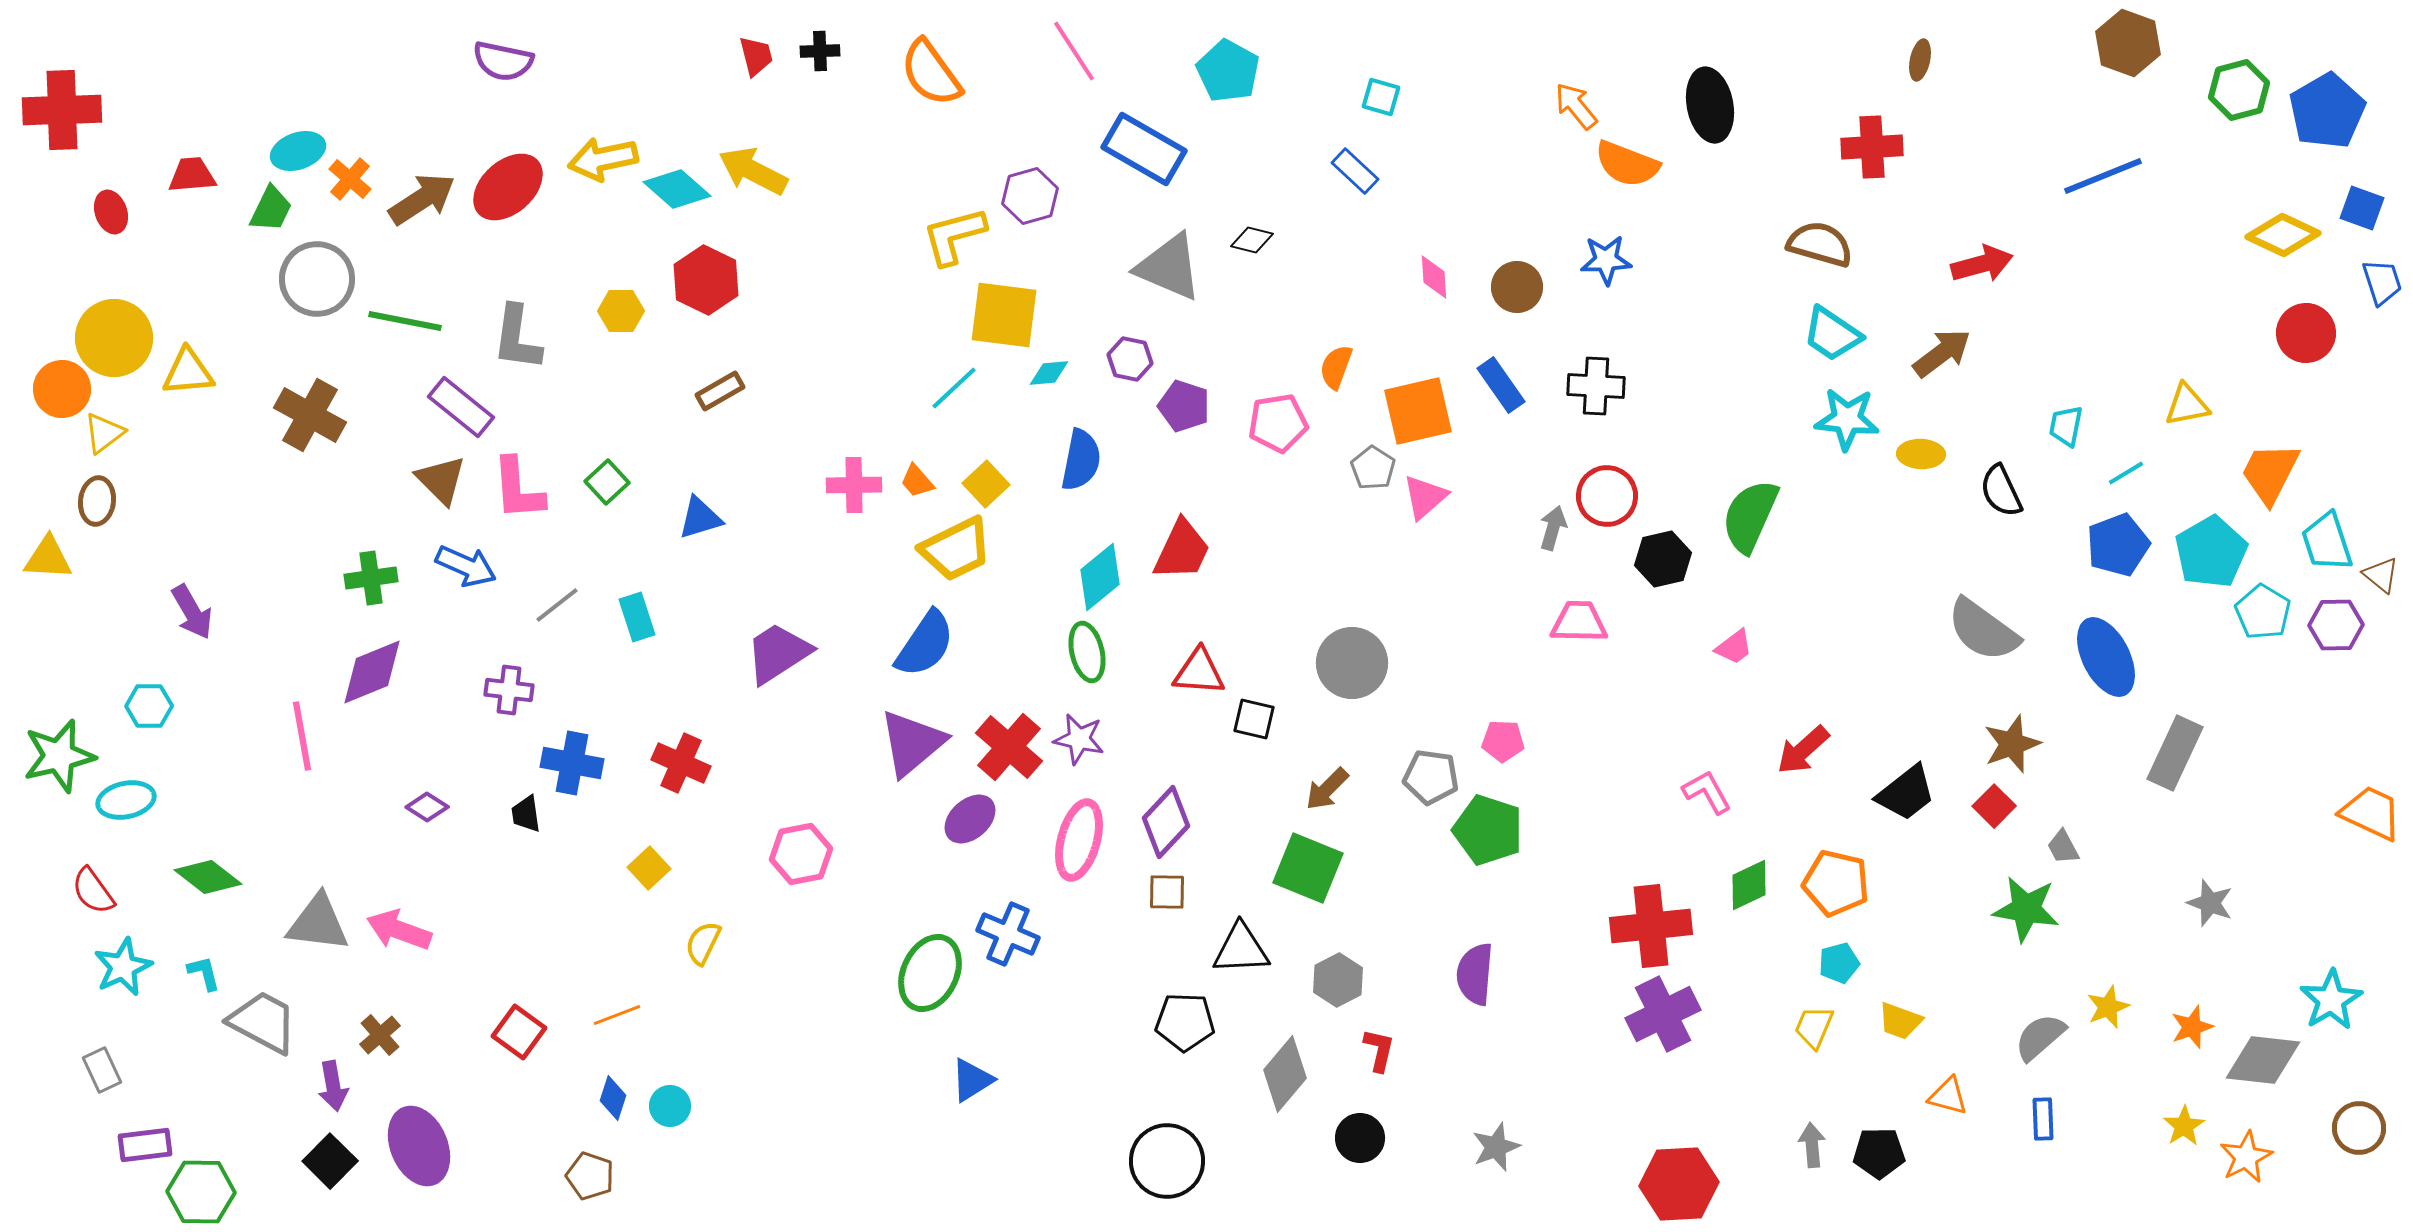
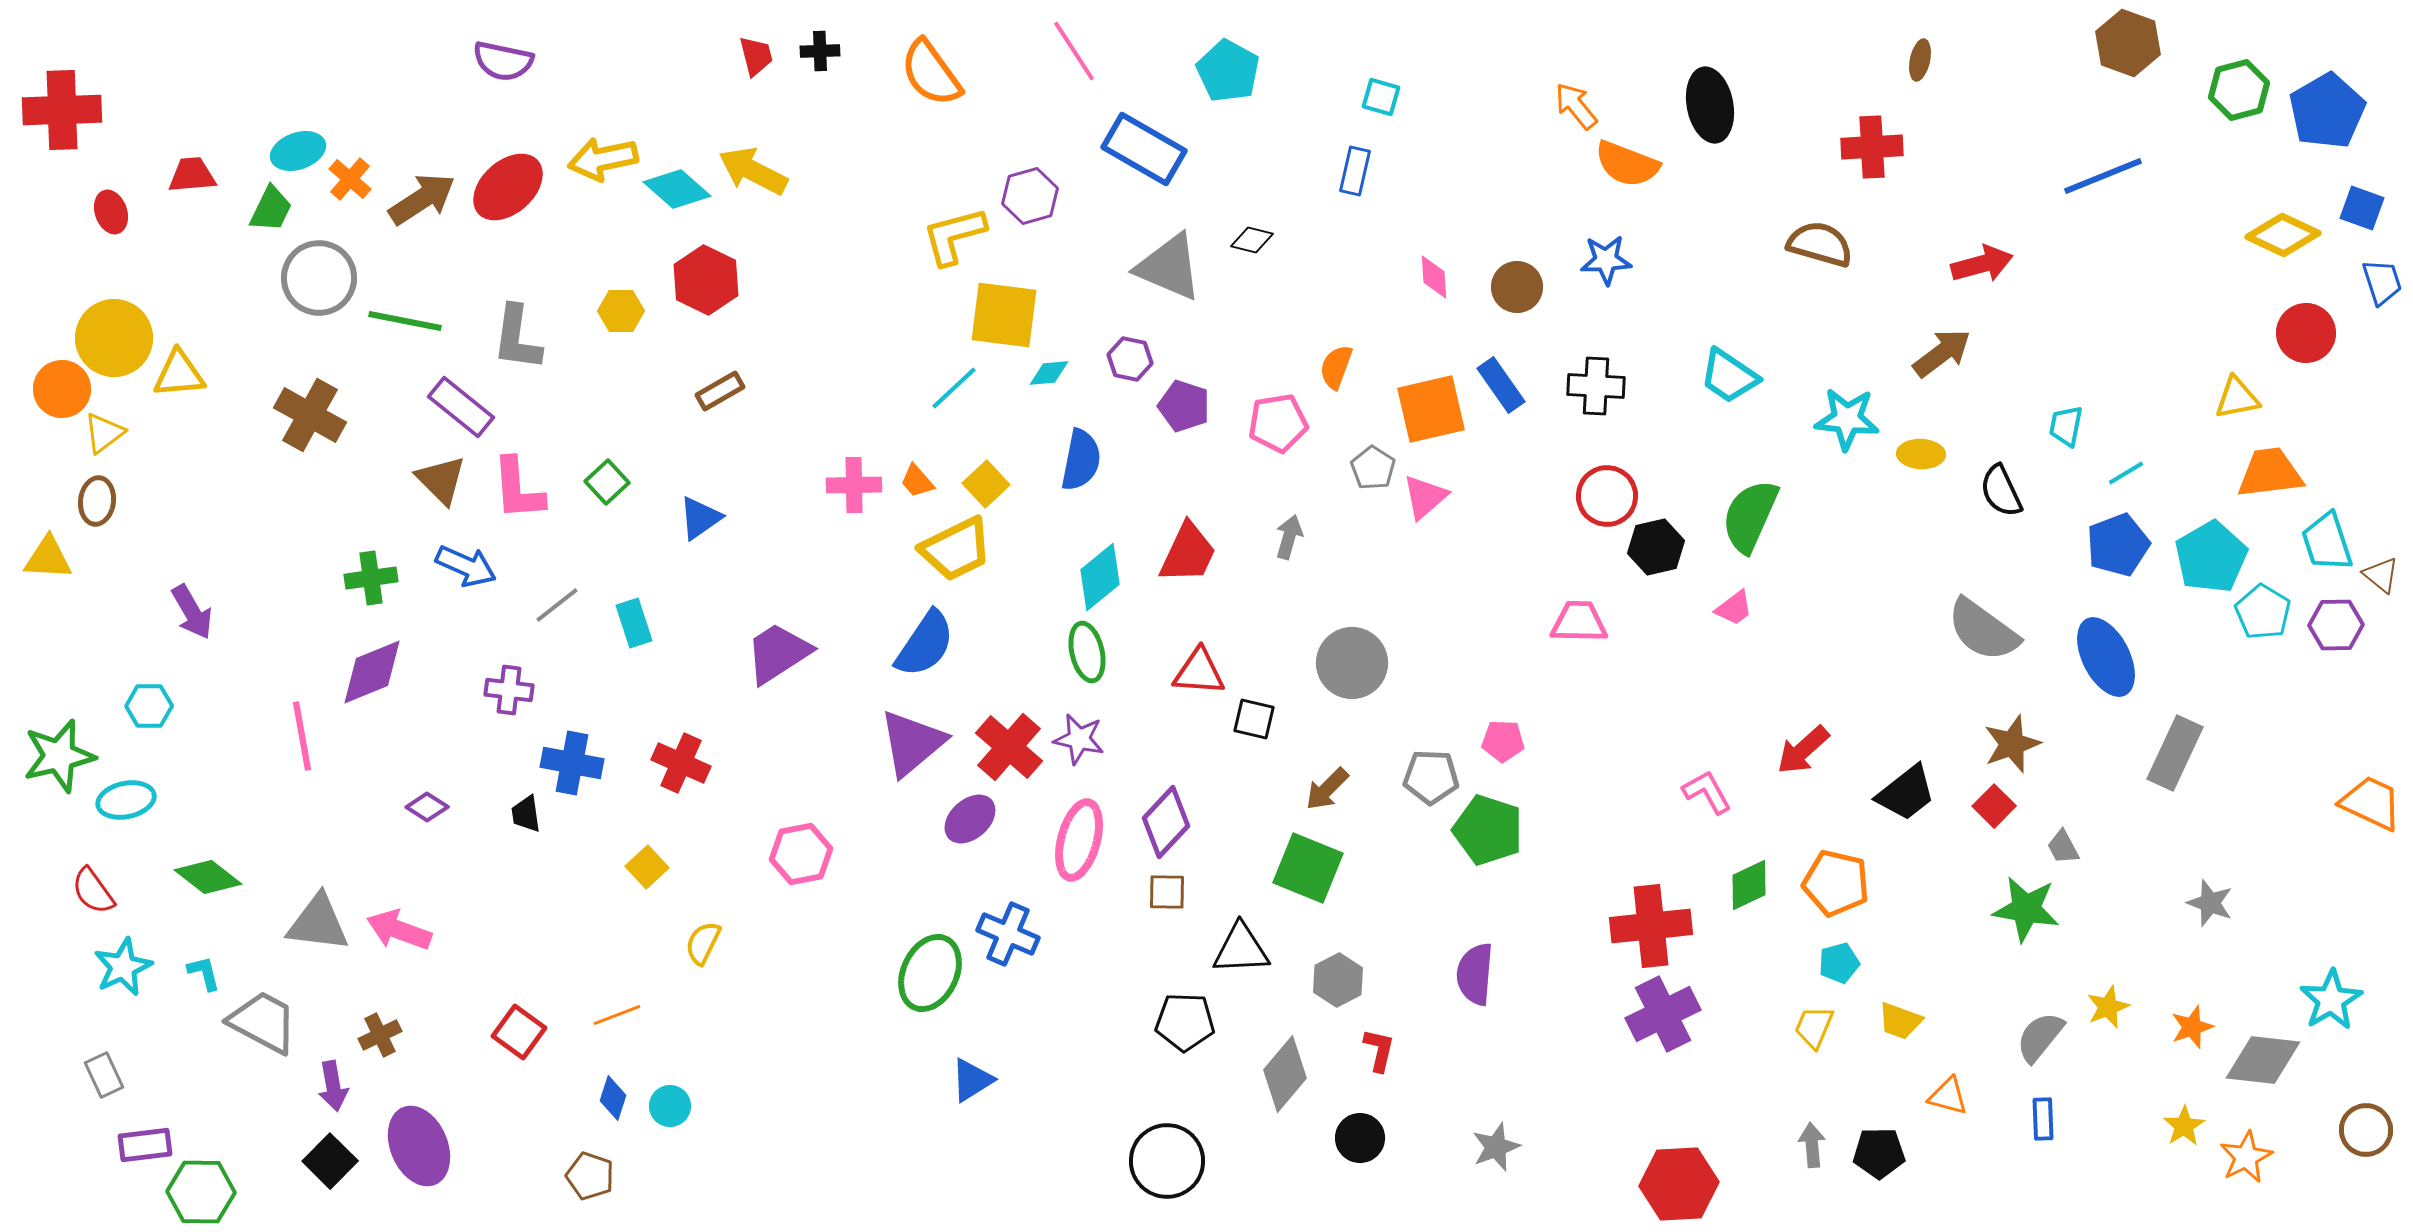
blue rectangle at (1355, 171): rotated 60 degrees clockwise
gray circle at (317, 279): moved 2 px right, 1 px up
cyan trapezoid at (1832, 334): moved 103 px left, 42 px down
yellow triangle at (188, 372): moved 9 px left, 2 px down
yellow triangle at (2187, 405): moved 50 px right, 7 px up
orange square at (1418, 411): moved 13 px right, 2 px up
orange trapezoid at (2270, 473): rotated 56 degrees clockwise
blue triangle at (700, 518): rotated 18 degrees counterclockwise
gray arrow at (1553, 528): moved 264 px left, 9 px down
red trapezoid at (1182, 550): moved 6 px right, 3 px down
cyan pentagon at (2211, 552): moved 5 px down
black hexagon at (1663, 559): moved 7 px left, 12 px up
cyan rectangle at (637, 617): moved 3 px left, 6 px down
pink trapezoid at (1734, 647): moved 39 px up
gray pentagon at (1431, 777): rotated 6 degrees counterclockwise
orange trapezoid at (2371, 813): moved 10 px up
yellow square at (649, 868): moved 2 px left, 1 px up
brown cross at (380, 1035): rotated 15 degrees clockwise
gray semicircle at (2040, 1037): rotated 10 degrees counterclockwise
gray rectangle at (102, 1070): moved 2 px right, 5 px down
brown circle at (2359, 1128): moved 7 px right, 2 px down
